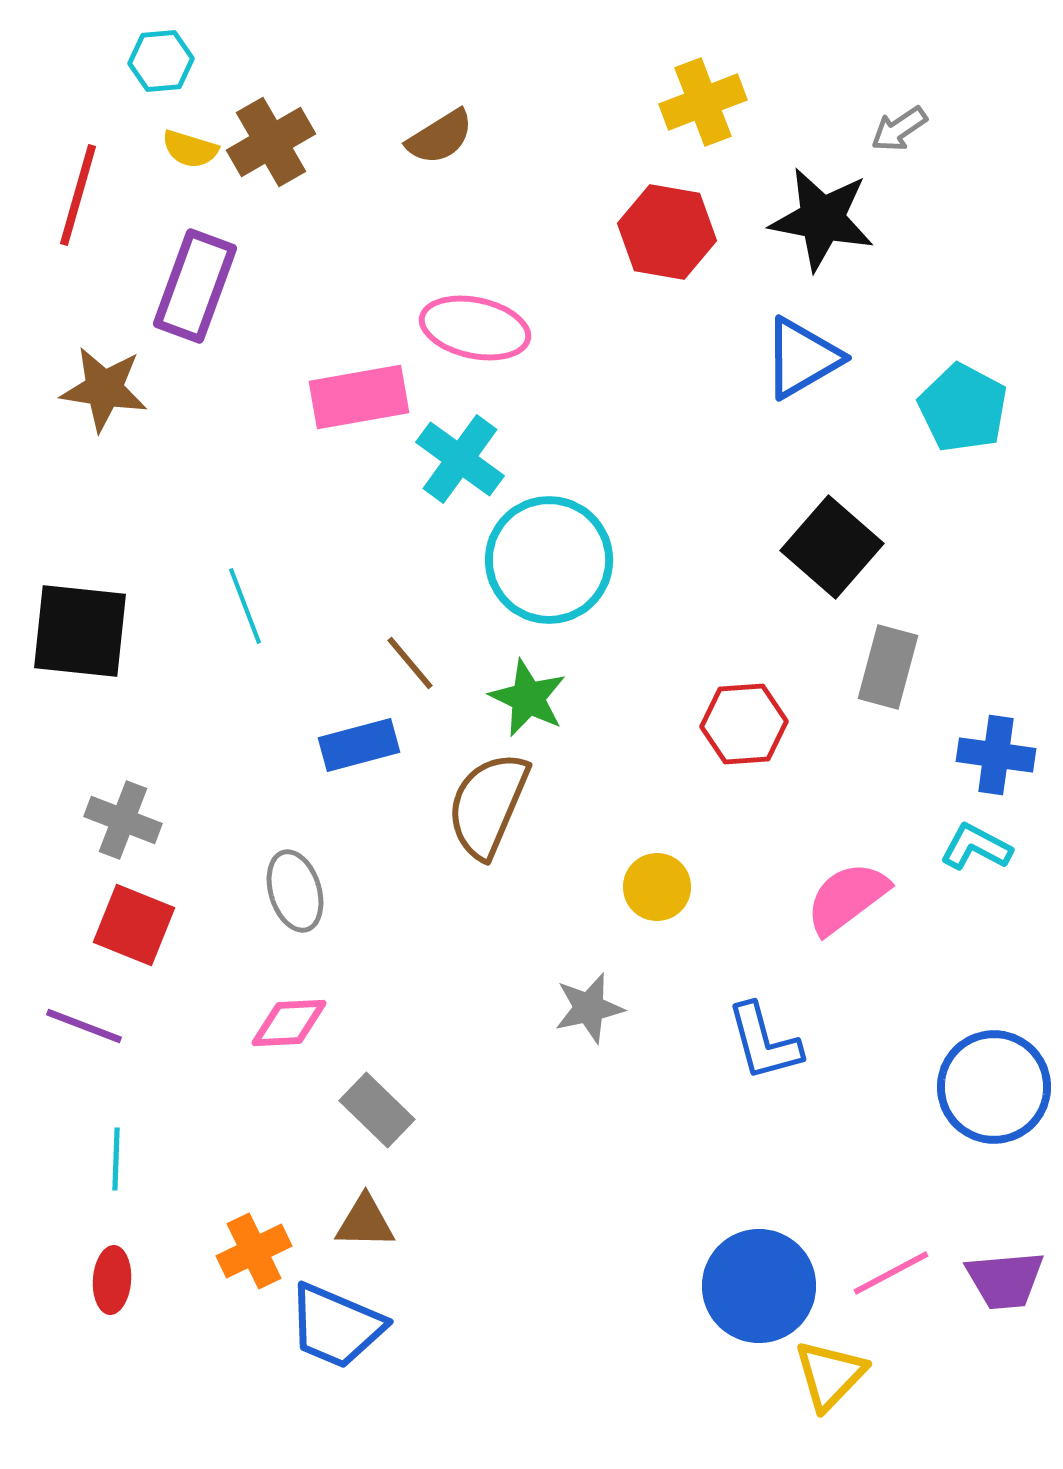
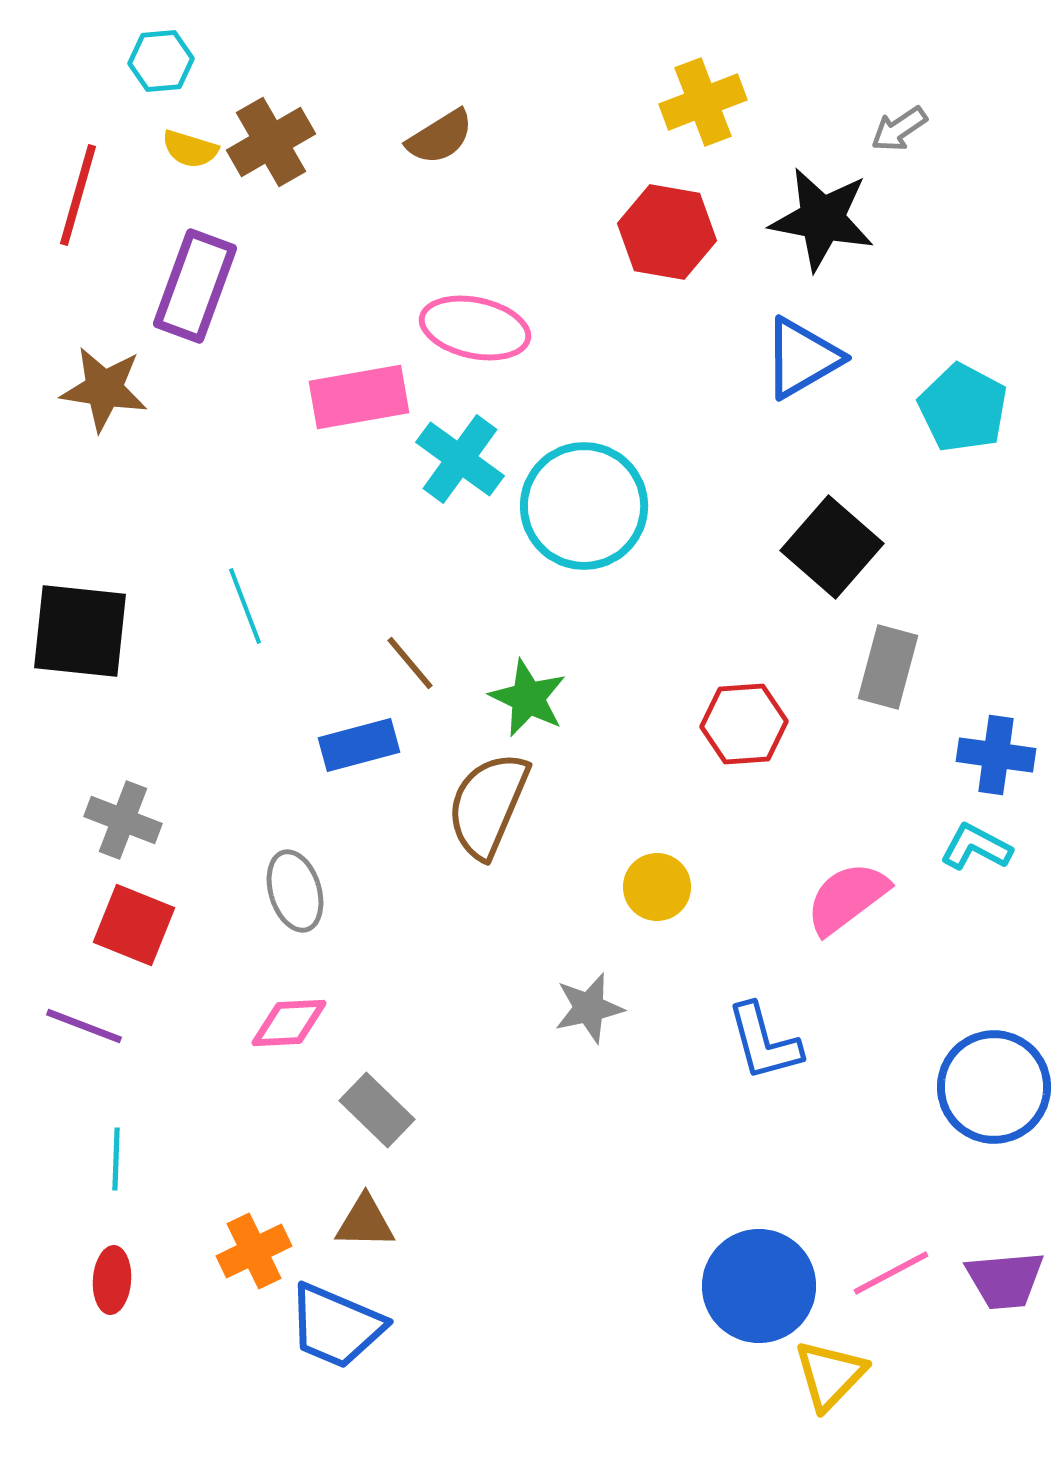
cyan circle at (549, 560): moved 35 px right, 54 px up
